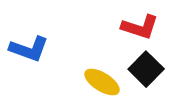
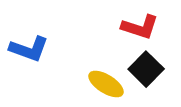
yellow ellipse: moved 4 px right, 2 px down
